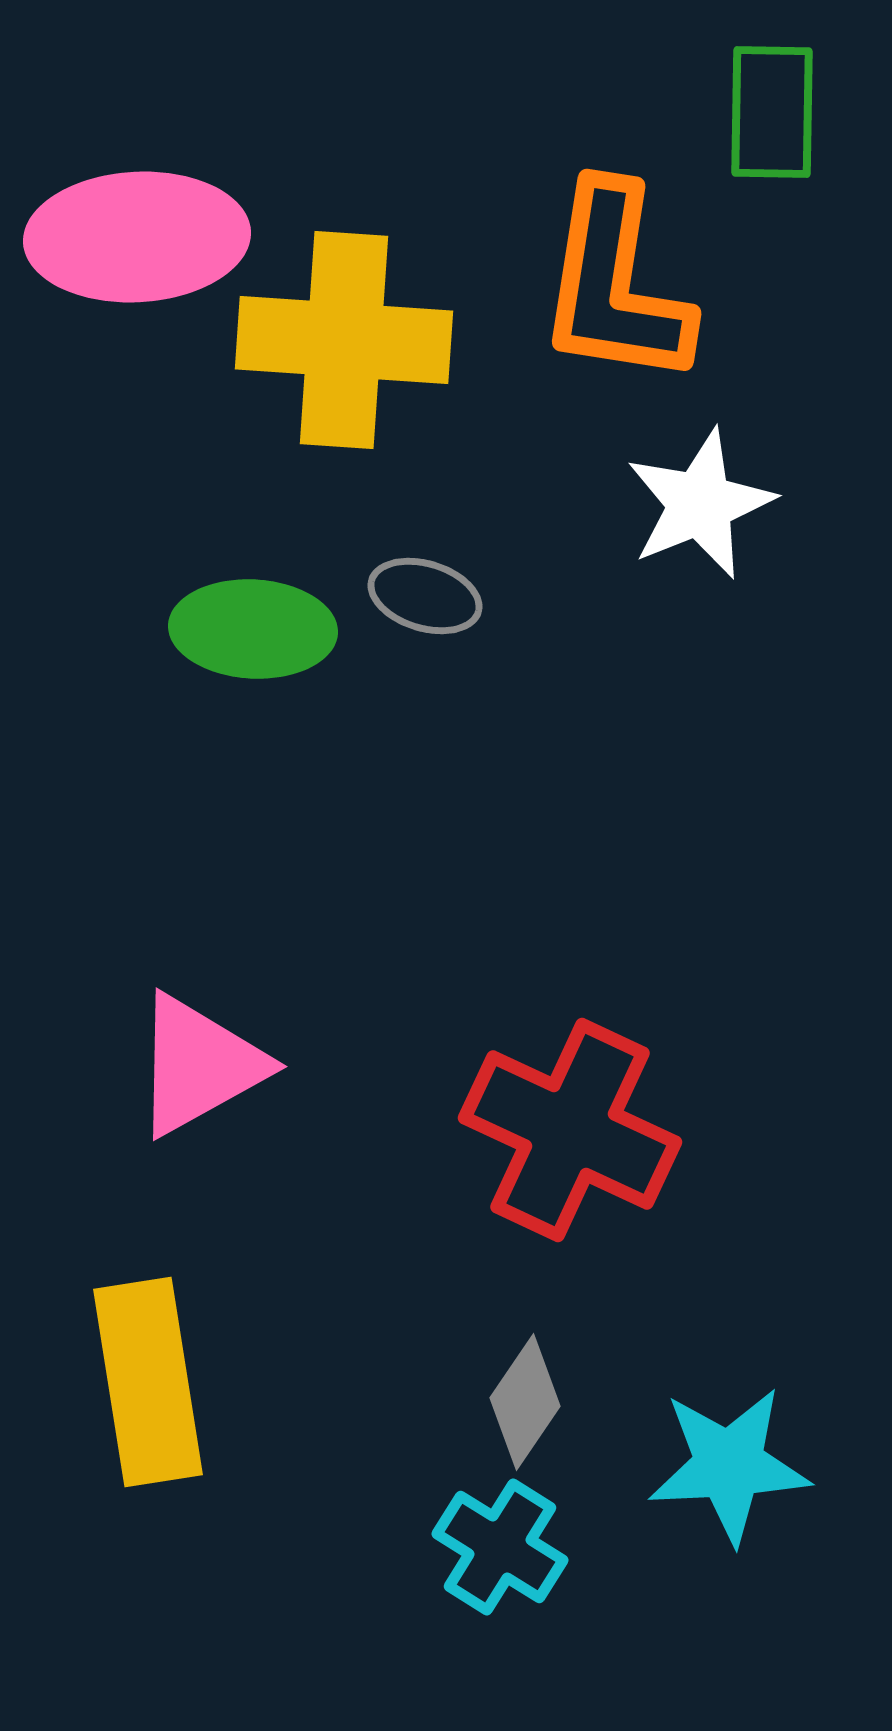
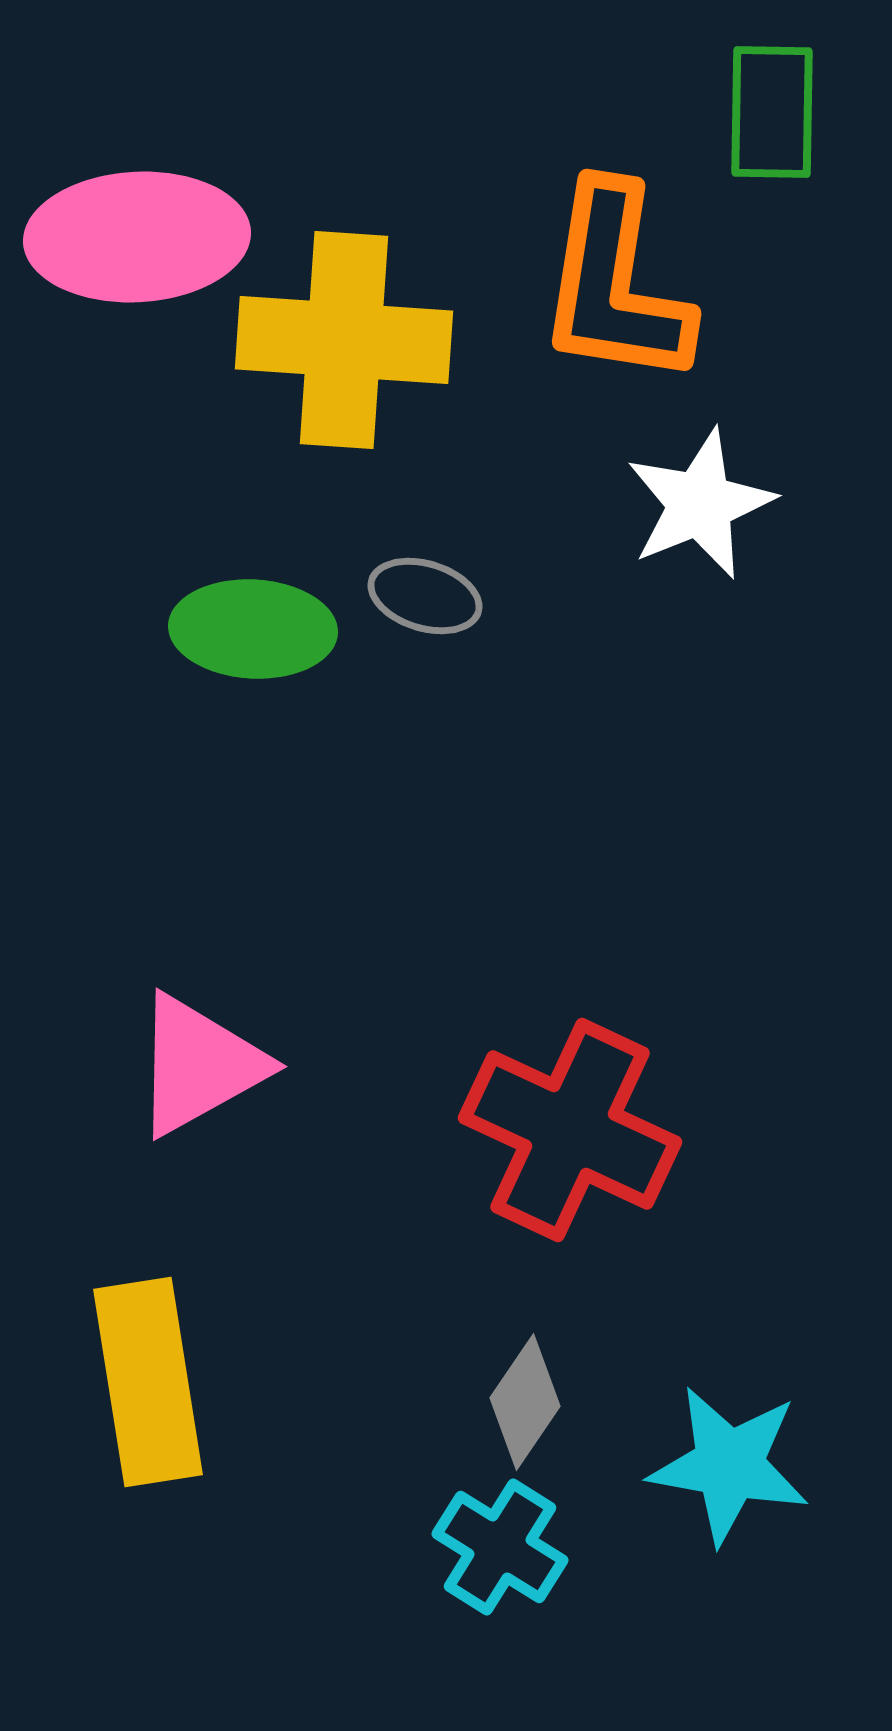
cyan star: rotated 13 degrees clockwise
